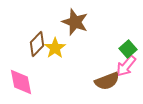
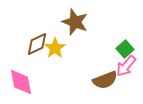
brown diamond: rotated 20 degrees clockwise
green square: moved 3 px left
brown semicircle: moved 2 px left, 1 px up
